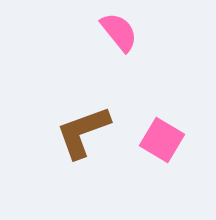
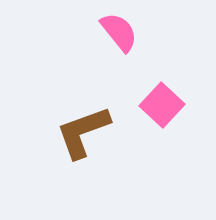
pink square: moved 35 px up; rotated 12 degrees clockwise
